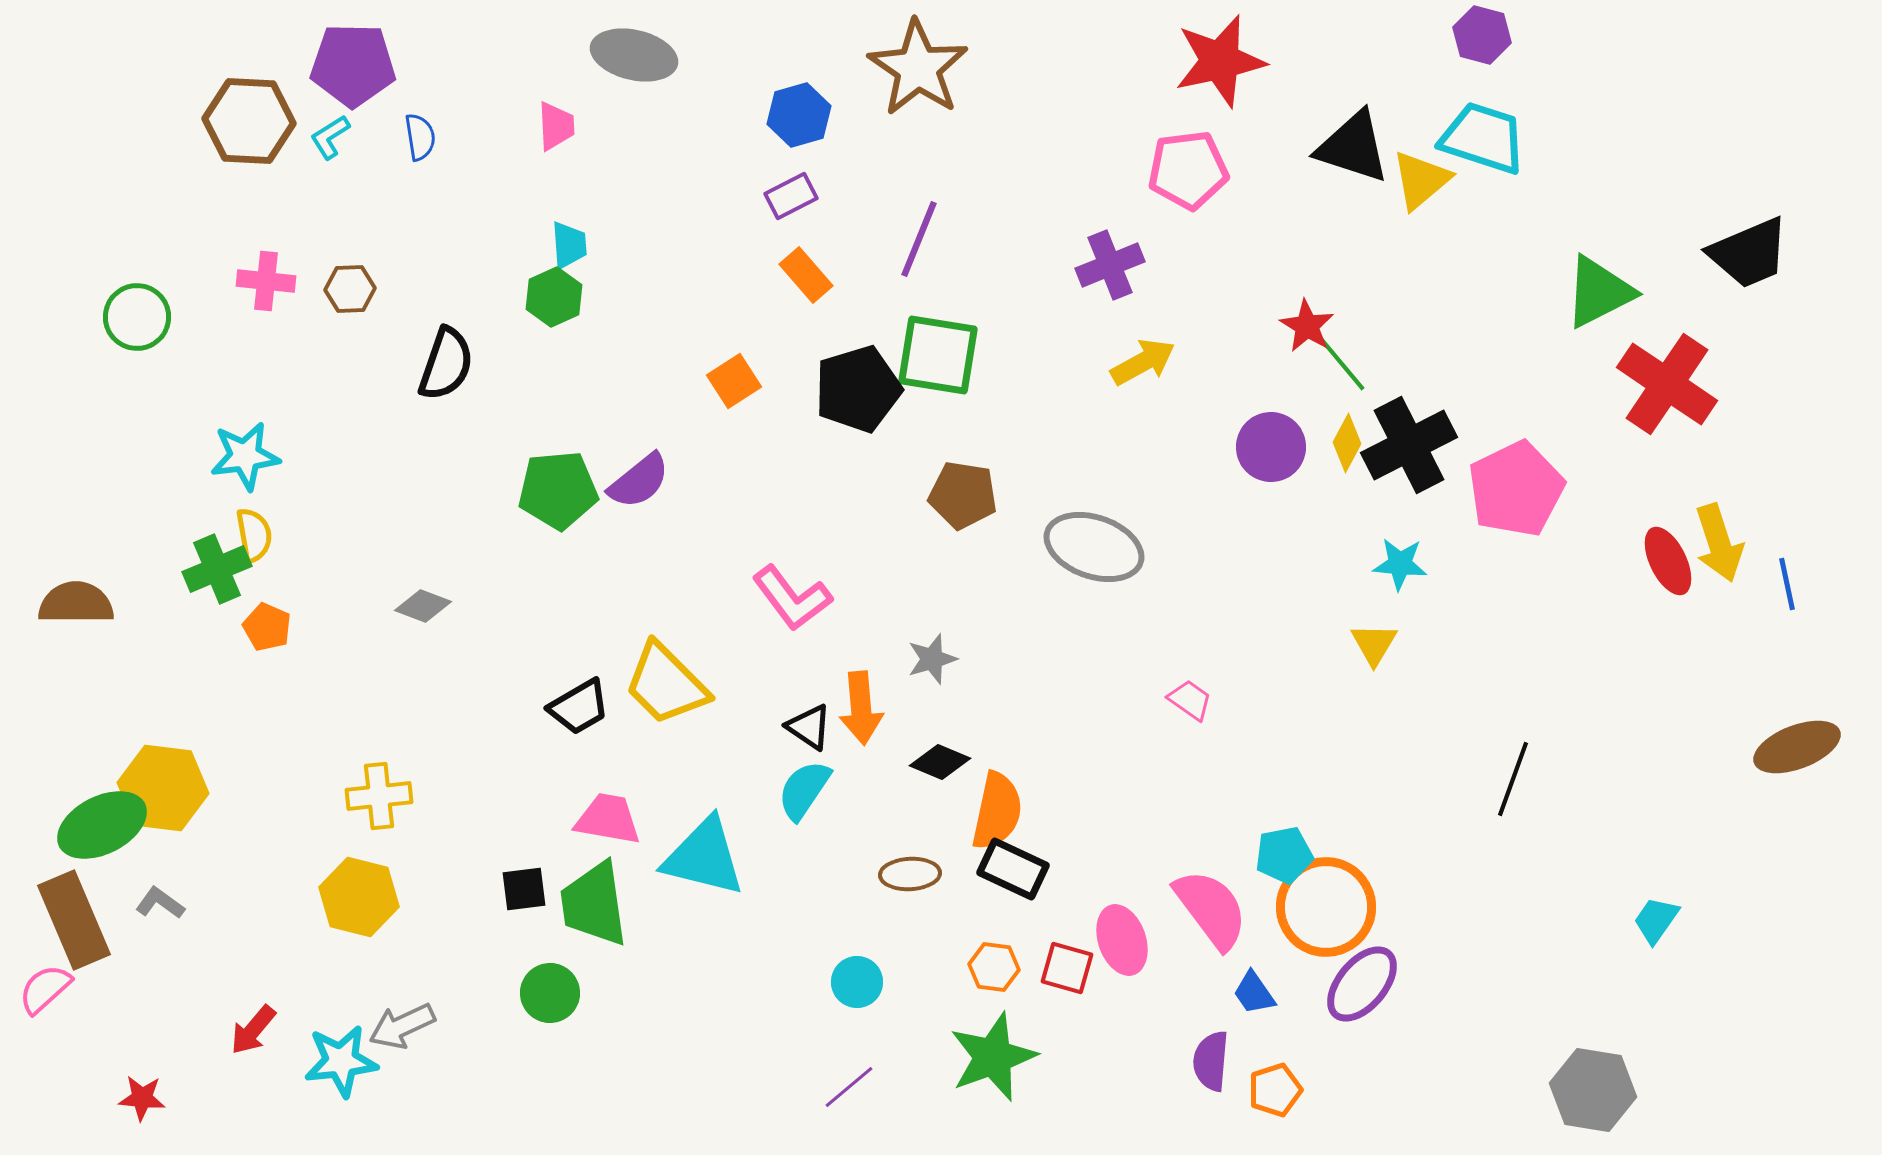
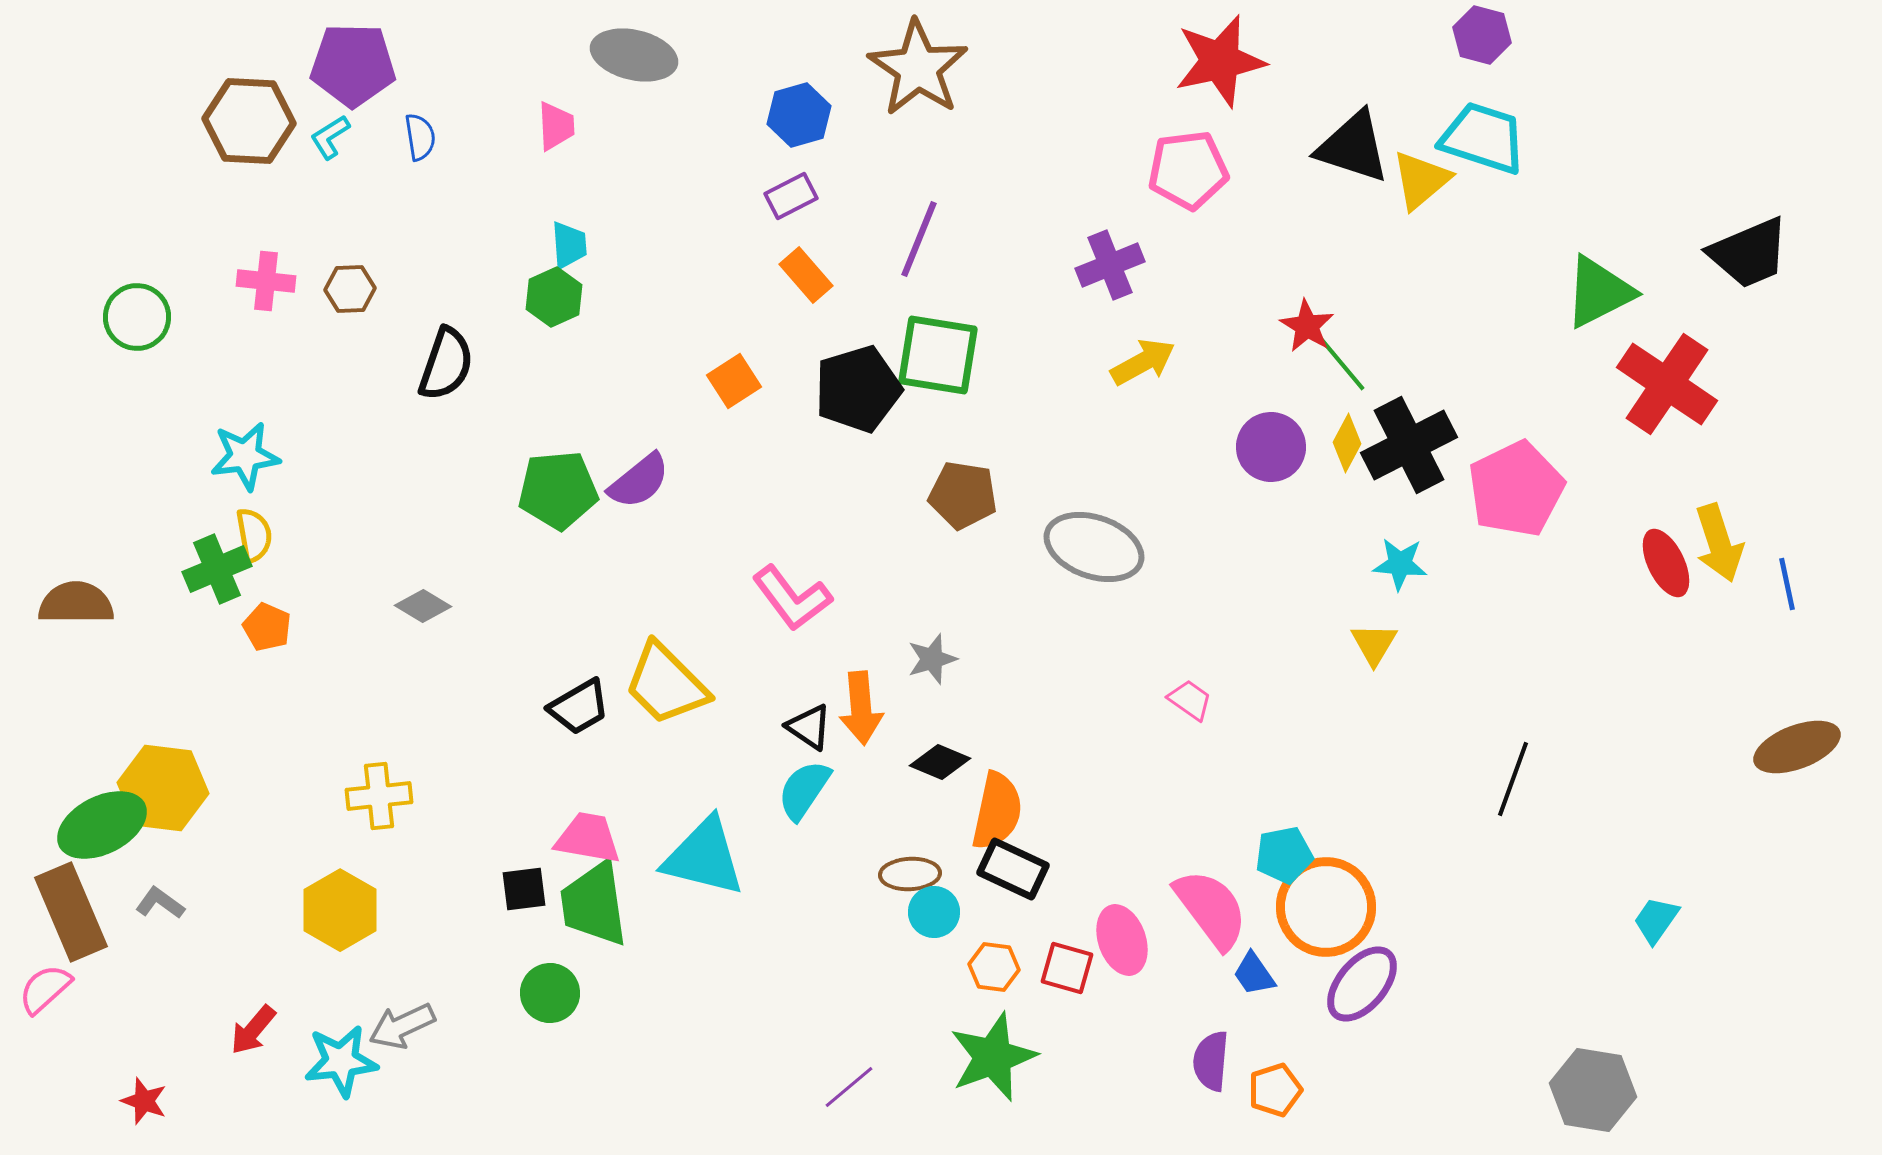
red ellipse at (1668, 561): moved 2 px left, 2 px down
gray diamond at (423, 606): rotated 10 degrees clockwise
pink trapezoid at (608, 819): moved 20 px left, 19 px down
yellow hexagon at (359, 897): moved 19 px left, 13 px down; rotated 16 degrees clockwise
brown rectangle at (74, 920): moved 3 px left, 8 px up
cyan circle at (857, 982): moved 77 px right, 70 px up
blue trapezoid at (1254, 993): moved 19 px up
red star at (142, 1098): moved 2 px right, 3 px down; rotated 15 degrees clockwise
